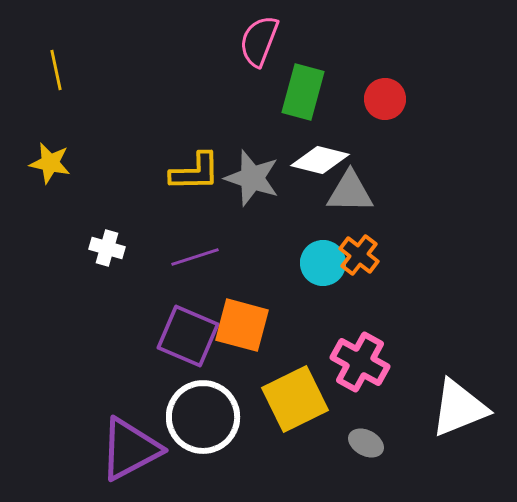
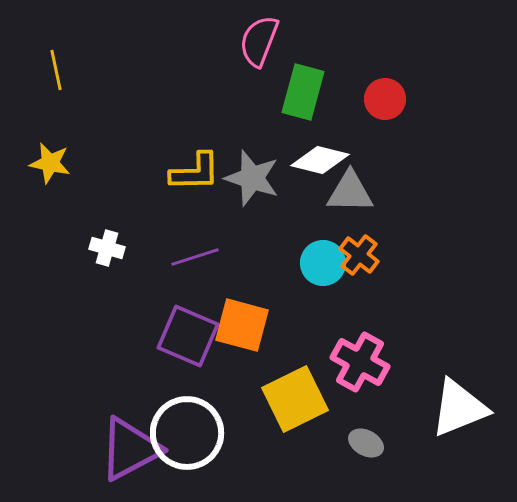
white circle: moved 16 px left, 16 px down
